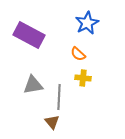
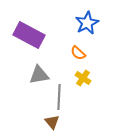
orange semicircle: moved 1 px up
yellow cross: rotated 28 degrees clockwise
gray triangle: moved 6 px right, 10 px up
